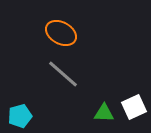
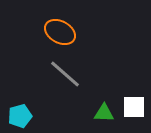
orange ellipse: moved 1 px left, 1 px up
gray line: moved 2 px right
white square: rotated 25 degrees clockwise
